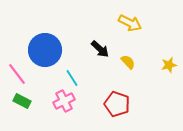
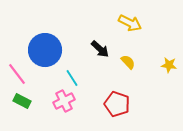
yellow star: rotated 21 degrees clockwise
